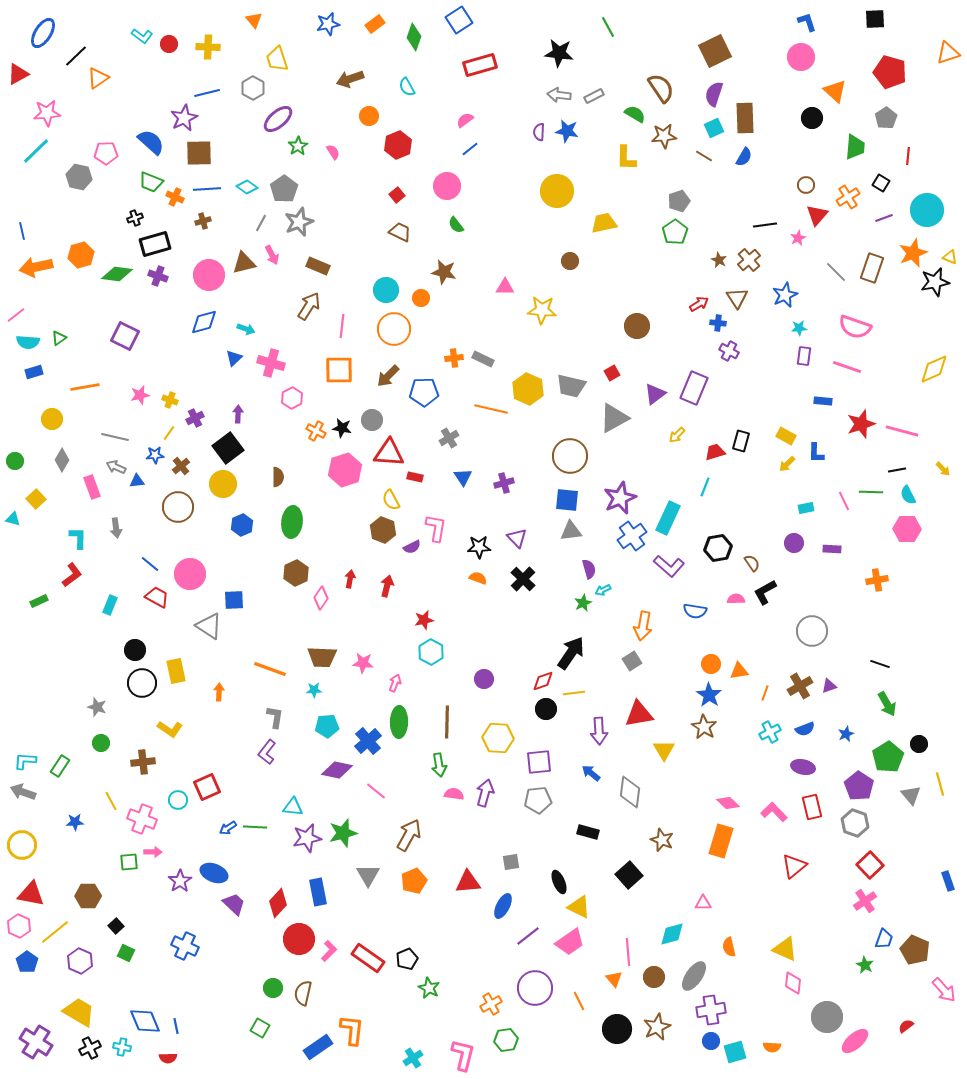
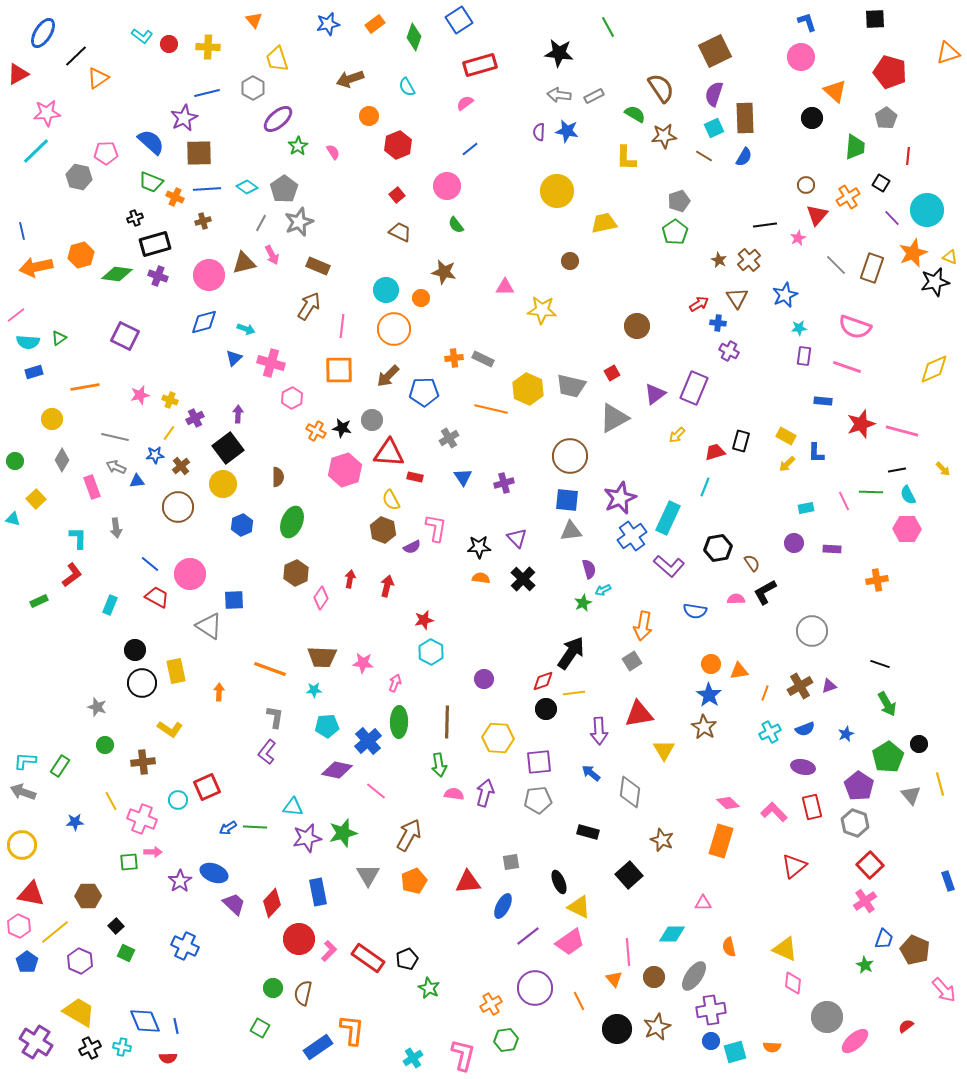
pink semicircle at (465, 120): moved 17 px up
purple line at (884, 218): moved 8 px right; rotated 66 degrees clockwise
gray line at (836, 272): moved 7 px up
green ellipse at (292, 522): rotated 16 degrees clockwise
orange semicircle at (478, 578): moved 3 px right; rotated 12 degrees counterclockwise
green circle at (101, 743): moved 4 px right, 2 px down
red diamond at (278, 903): moved 6 px left
cyan diamond at (672, 934): rotated 16 degrees clockwise
